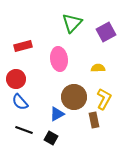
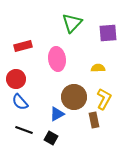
purple square: moved 2 px right, 1 px down; rotated 24 degrees clockwise
pink ellipse: moved 2 px left
